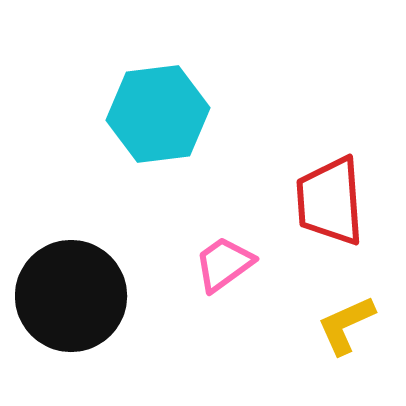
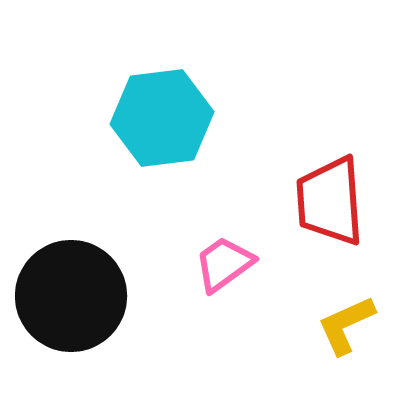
cyan hexagon: moved 4 px right, 4 px down
